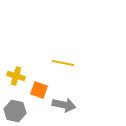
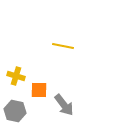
yellow line: moved 17 px up
orange square: rotated 18 degrees counterclockwise
gray arrow: rotated 40 degrees clockwise
